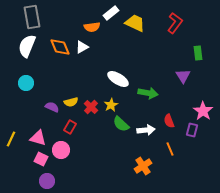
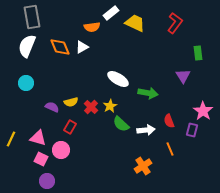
yellow star: moved 1 px left, 1 px down
